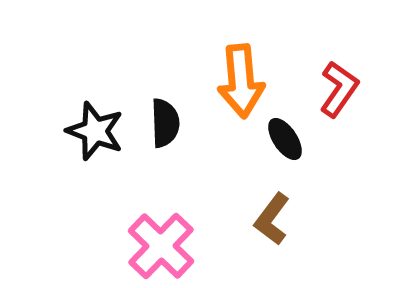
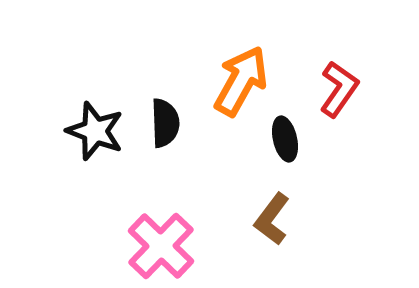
orange arrow: rotated 146 degrees counterclockwise
black ellipse: rotated 21 degrees clockwise
